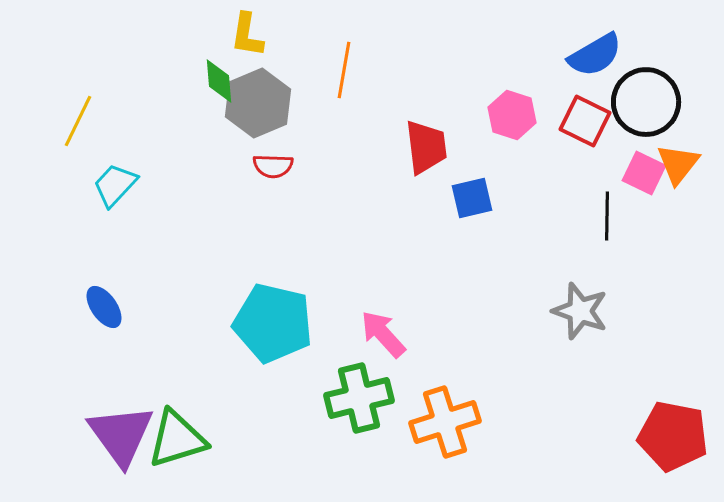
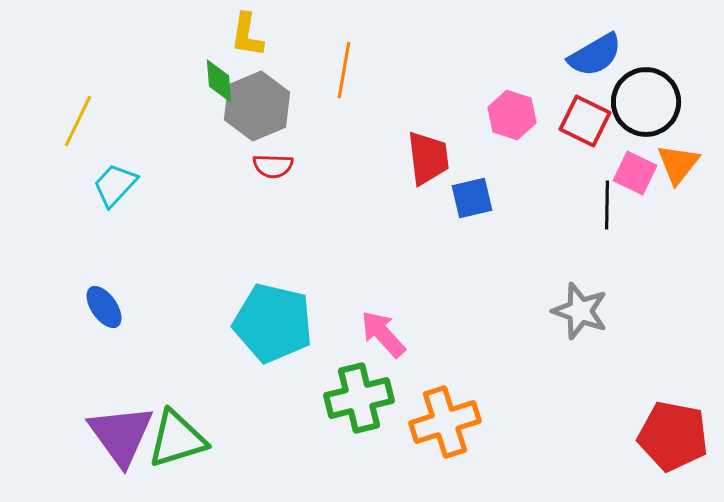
gray hexagon: moved 1 px left, 3 px down
red trapezoid: moved 2 px right, 11 px down
pink square: moved 9 px left
black line: moved 11 px up
